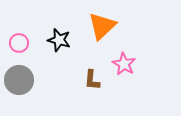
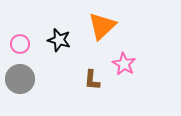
pink circle: moved 1 px right, 1 px down
gray circle: moved 1 px right, 1 px up
